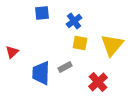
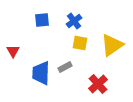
blue square: moved 7 px down
yellow triangle: rotated 15 degrees clockwise
red triangle: moved 1 px right, 1 px up; rotated 16 degrees counterclockwise
red cross: moved 2 px down
